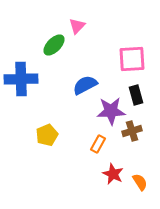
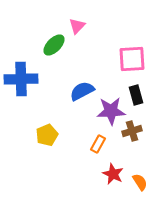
blue semicircle: moved 3 px left, 6 px down
